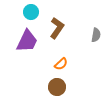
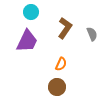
brown L-shape: moved 8 px right
gray semicircle: moved 4 px left, 1 px up; rotated 32 degrees counterclockwise
orange semicircle: rotated 24 degrees counterclockwise
